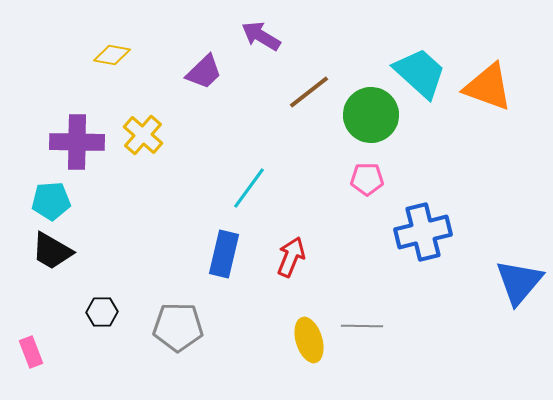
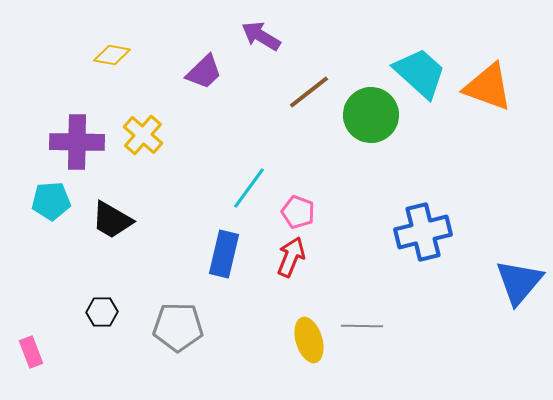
pink pentagon: moved 69 px left, 33 px down; rotated 20 degrees clockwise
black trapezoid: moved 60 px right, 31 px up
